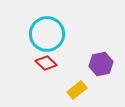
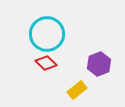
purple hexagon: moved 2 px left; rotated 10 degrees counterclockwise
